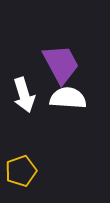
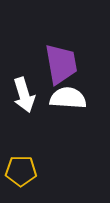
purple trapezoid: rotated 18 degrees clockwise
yellow pentagon: rotated 20 degrees clockwise
